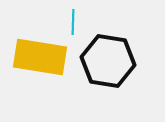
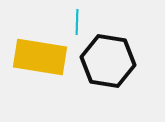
cyan line: moved 4 px right
